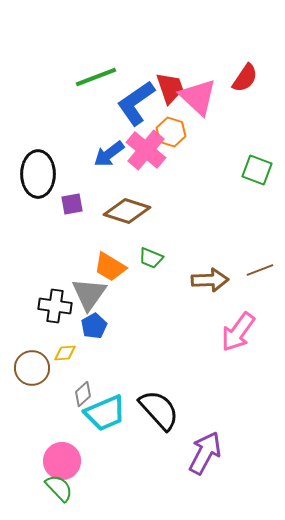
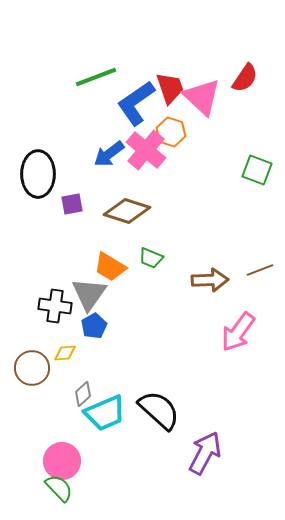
pink triangle: moved 4 px right
black semicircle: rotated 6 degrees counterclockwise
